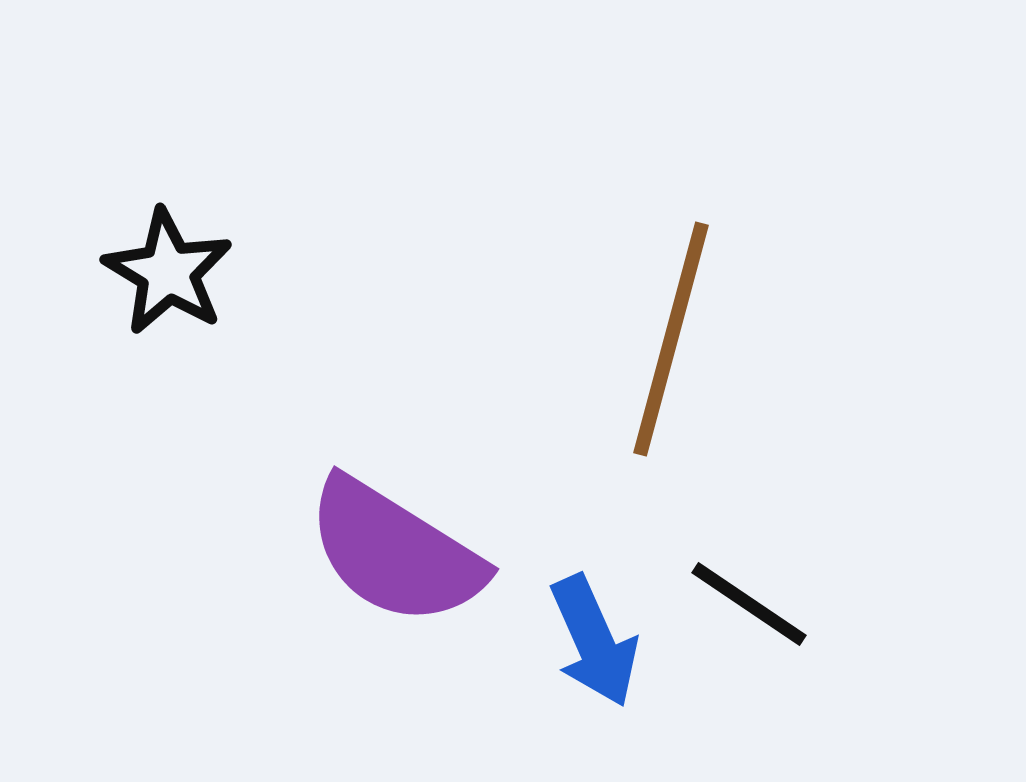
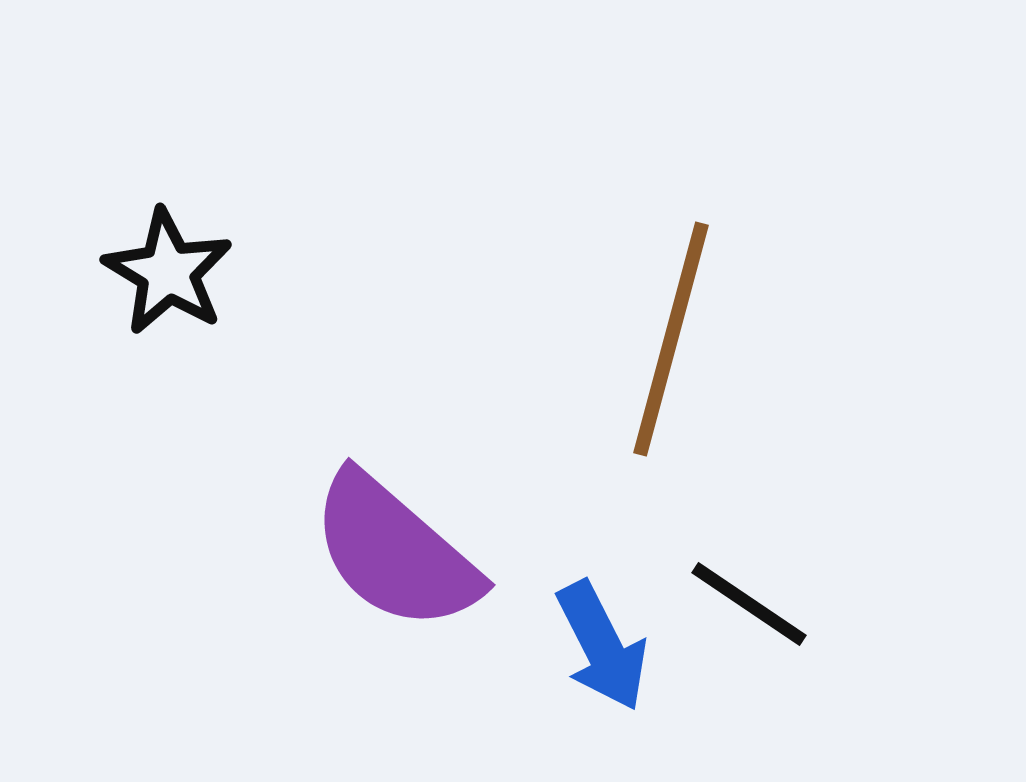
purple semicircle: rotated 9 degrees clockwise
blue arrow: moved 8 px right, 5 px down; rotated 3 degrees counterclockwise
